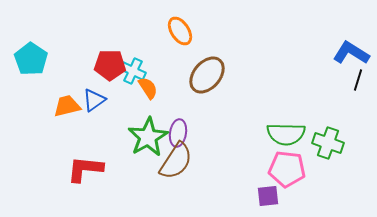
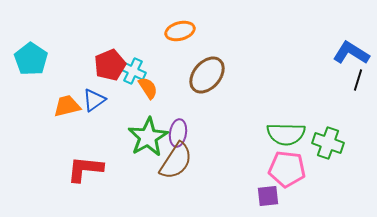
orange ellipse: rotated 72 degrees counterclockwise
red pentagon: rotated 24 degrees counterclockwise
